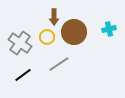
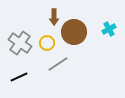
cyan cross: rotated 16 degrees counterclockwise
yellow circle: moved 6 px down
gray line: moved 1 px left
black line: moved 4 px left, 2 px down; rotated 12 degrees clockwise
